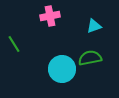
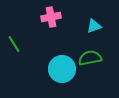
pink cross: moved 1 px right, 1 px down
